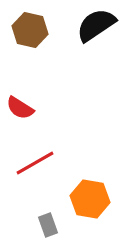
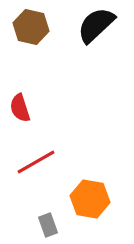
black semicircle: rotated 9 degrees counterclockwise
brown hexagon: moved 1 px right, 3 px up
red semicircle: rotated 40 degrees clockwise
red line: moved 1 px right, 1 px up
